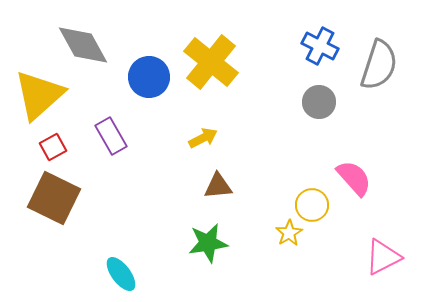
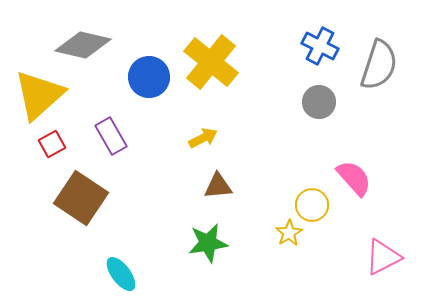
gray diamond: rotated 48 degrees counterclockwise
red square: moved 1 px left, 3 px up
brown square: moved 27 px right; rotated 8 degrees clockwise
